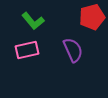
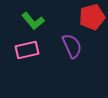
purple semicircle: moved 1 px left, 4 px up
